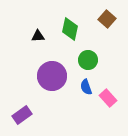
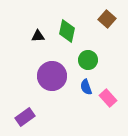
green diamond: moved 3 px left, 2 px down
purple rectangle: moved 3 px right, 2 px down
